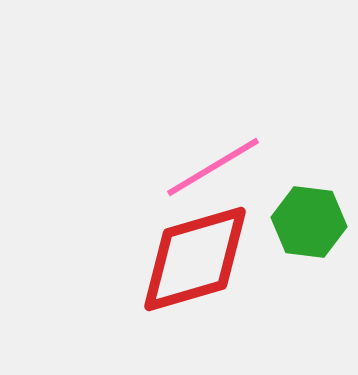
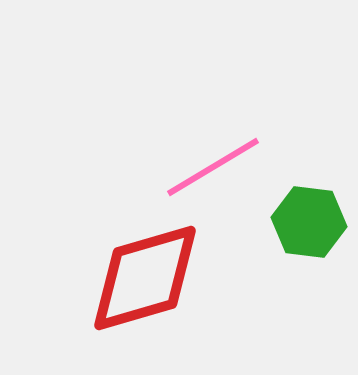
red diamond: moved 50 px left, 19 px down
